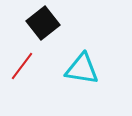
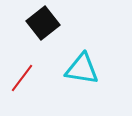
red line: moved 12 px down
